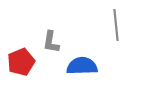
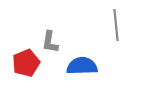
gray L-shape: moved 1 px left
red pentagon: moved 5 px right, 1 px down
